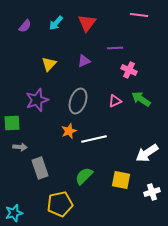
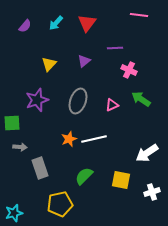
purple triangle: rotated 16 degrees counterclockwise
pink triangle: moved 3 px left, 4 px down
orange star: moved 8 px down
